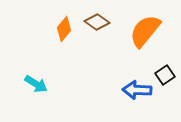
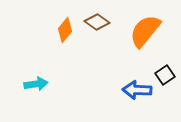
orange diamond: moved 1 px right, 1 px down
cyan arrow: rotated 40 degrees counterclockwise
